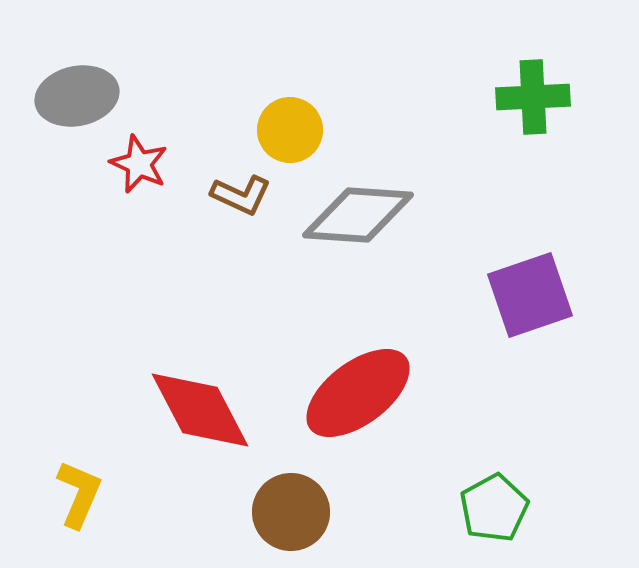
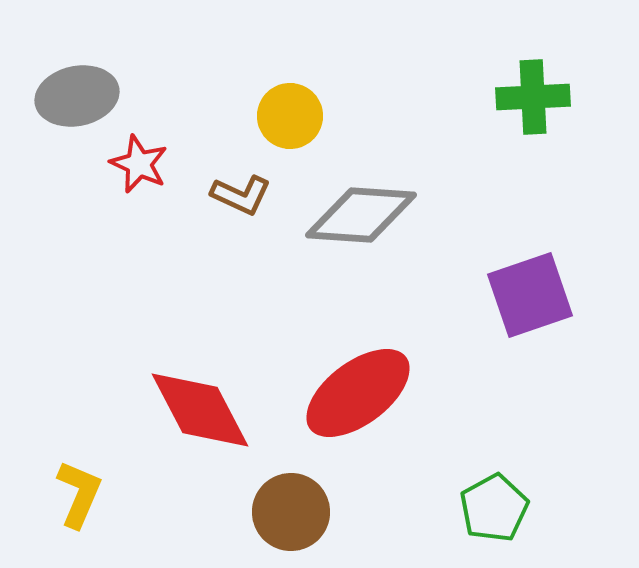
yellow circle: moved 14 px up
gray diamond: moved 3 px right
